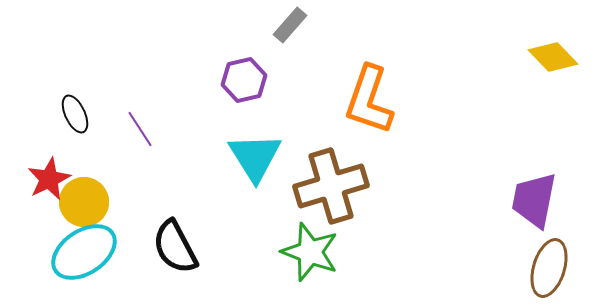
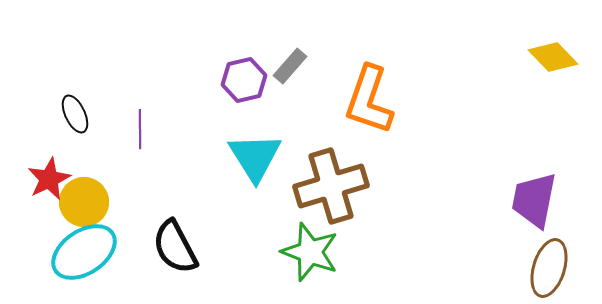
gray rectangle: moved 41 px down
purple line: rotated 33 degrees clockwise
